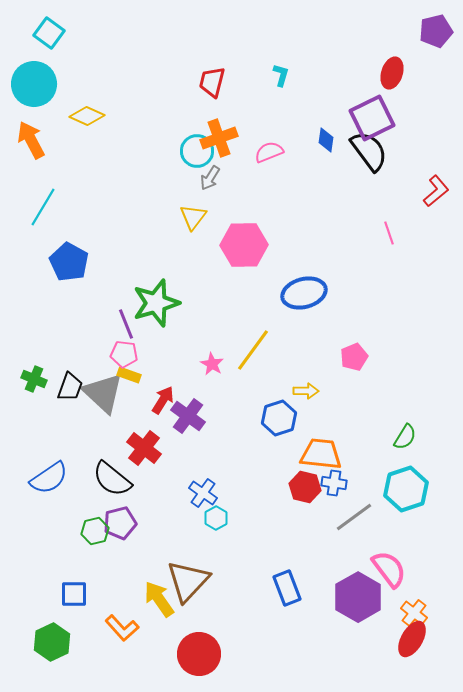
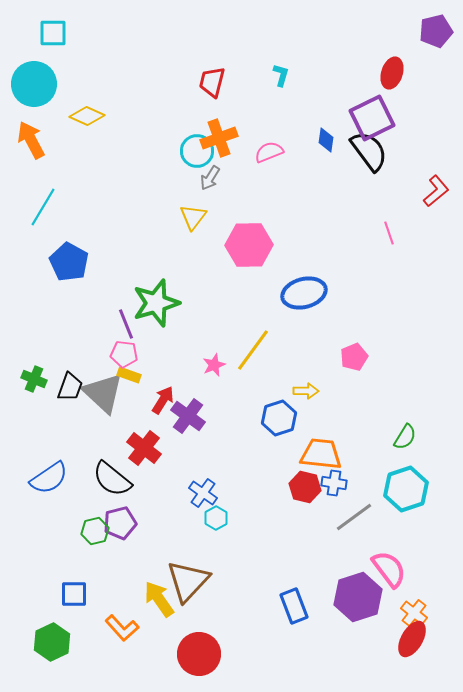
cyan square at (49, 33): moved 4 px right; rotated 36 degrees counterclockwise
pink hexagon at (244, 245): moved 5 px right
pink star at (212, 364): moved 2 px right, 1 px down; rotated 20 degrees clockwise
blue rectangle at (287, 588): moved 7 px right, 18 px down
purple hexagon at (358, 597): rotated 12 degrees clockwise
